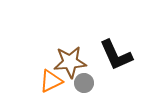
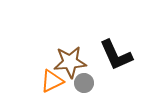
orange triangle: moved 1 px right
